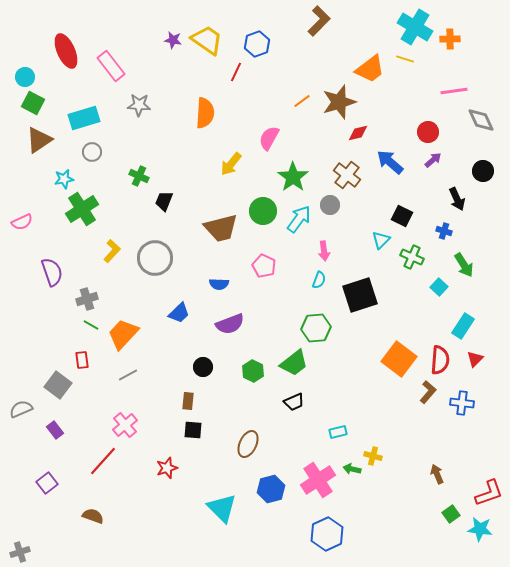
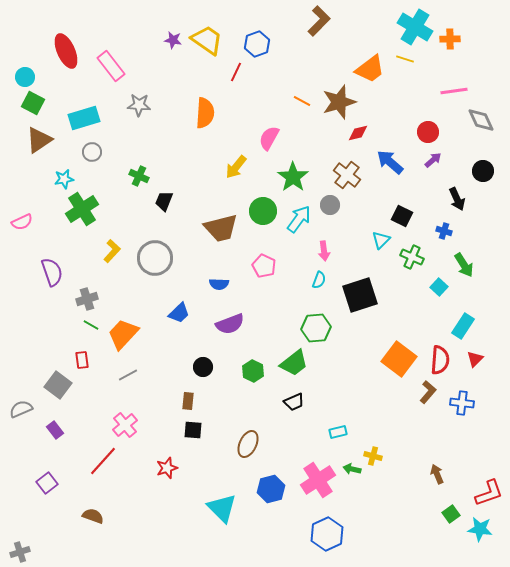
orange line at (302, 101): rotated 66 degrees clockwise
yellow arrow at (231, 164): moved 5 px right, 3 px down
